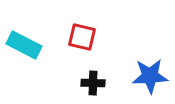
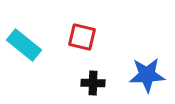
cyan rectangle: rotated 12 degrees clockwise
blue star: moved 3 px left, 1 px up
